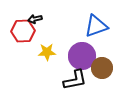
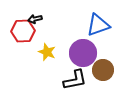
blue triangle: moved 2 px right, 1 px up
yellow star: rotated 24 degrees clockwise
purple circle: moved 1 px right, 3 px up
brown circle: moved 1 px right, 2 px down
